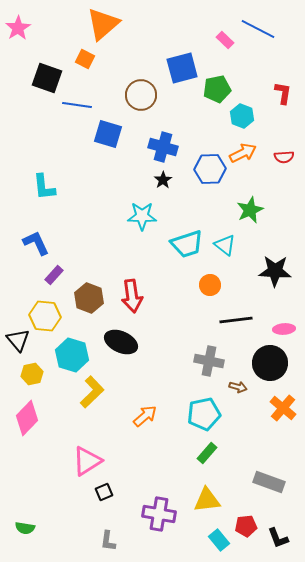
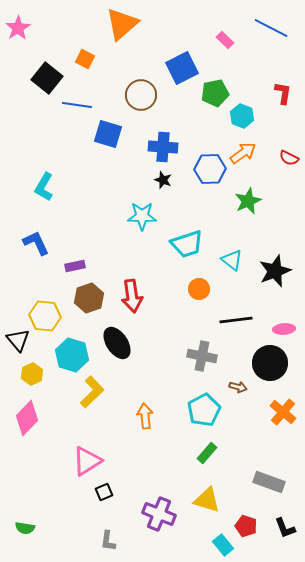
orange triangle at (103, 24): moved 19 px right
blue line at (258, 29): moved 13 px right, 1 px up
blue square at (182, 68): rotated 12 degrees counterclockwise
black square at (47, 78): rotated 20 degrees clockwise
green pentagon at (217, 89): moved 2 px left, 4 px down
blue cross at (163, 147): rotated 12 degrees counterclockwise
orange arrow at (243, 153): rotated 8 degrees counterclockwise
red semicircle at (284, 157): moved 5 px right, 1 px down; rotated 30 degrees clockwise
black star at (163, 180): rotated 18 degrees counterclockwise
cyan L-shape at (44, 187): rotated 36 degrees clockwise
green star at (250, 210): moved 2 px left, 9 px up
cyan triangle at (225, 245): moved 7 px right, 15 px down
black star at (275, 271): rotated 24 degrees counterclockwise
purple rectangle at (54, 275): moved 21 px right, 9 px up; rotated 36 degrees clockwise
orange circle at (210, 285): moved 11 px left, 4 px down
brown hexagon at (89, 298): rotated 20 degrees clockwise
black ellipse at (121, 342): moved 4 px left, 1 px down; rotated 32 degrees clockwise
gray cross at (209, 361): moved 7 px left, 5 px up
yellow hexagon at (32, 374): rotated 10 degrees counterclockwise
orange cross at (283, 408): moved 4 px down
cyan pentagon at (204, 414): moved 4 px up; rotated 16 degrees counterclockwise
orange arrow at (145, 416): rotated 55 degrees counterclockwise
yellow triangle at (207, 500): rotated 24 degrees clockwise
purple cross at (159, 514): rotated 12 degrees clockwise
red pentagon at (246, 526): rotated 25 degrees clockwise
black L-shape at (278, 538): moved 7 px right, 10 px up
cyan rectangle at (219, 540): moved 4 px right, 5 px down
